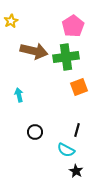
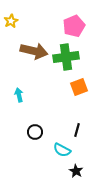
pink pentagon: moved 1 px right; rotated 10 degrees clockwise
cyan semicircle: moved 4 px left
